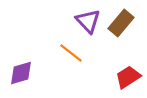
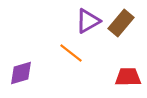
purple triangle: rotated 44 degrees clockwise
red trapezoid: rotated 32 degrees clockwise
